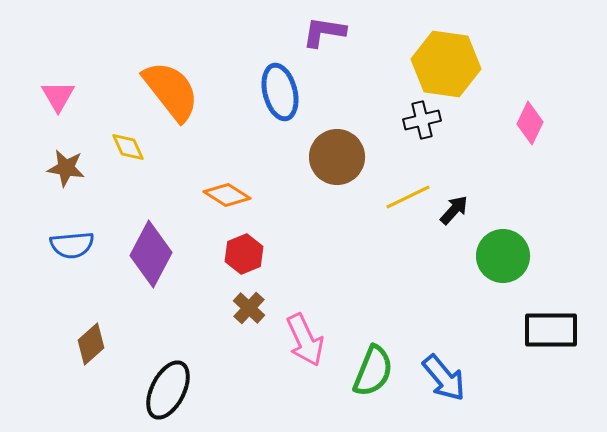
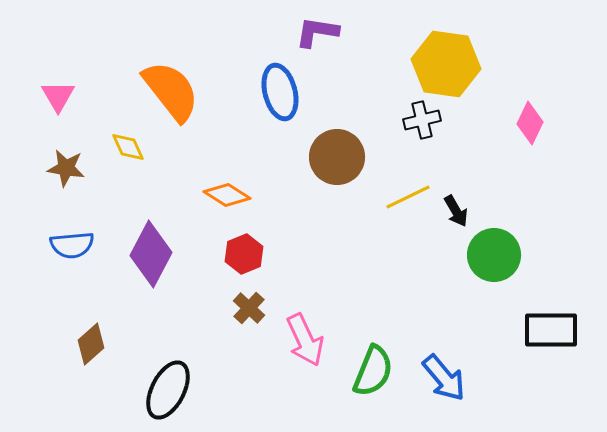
purple L-shape: moved 7 px left
black arrow: moved 2 px right, 1 px down; rotated 108 degrees clockwise
green circle: moved 9 px left, 1 px up
